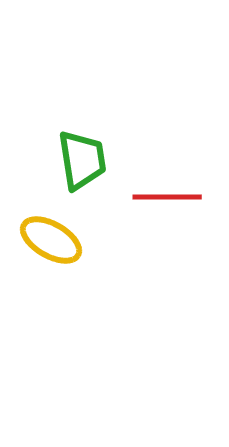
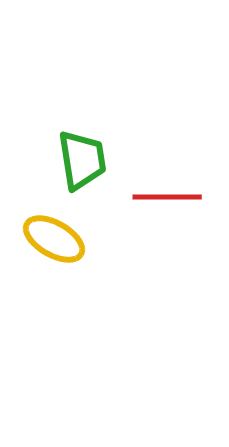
yellow ellipse: moved 3 px right, 1 px up
